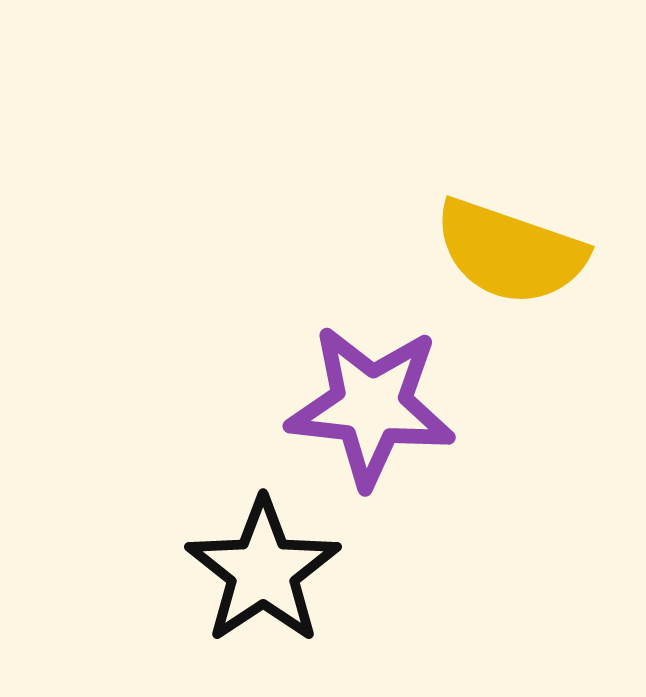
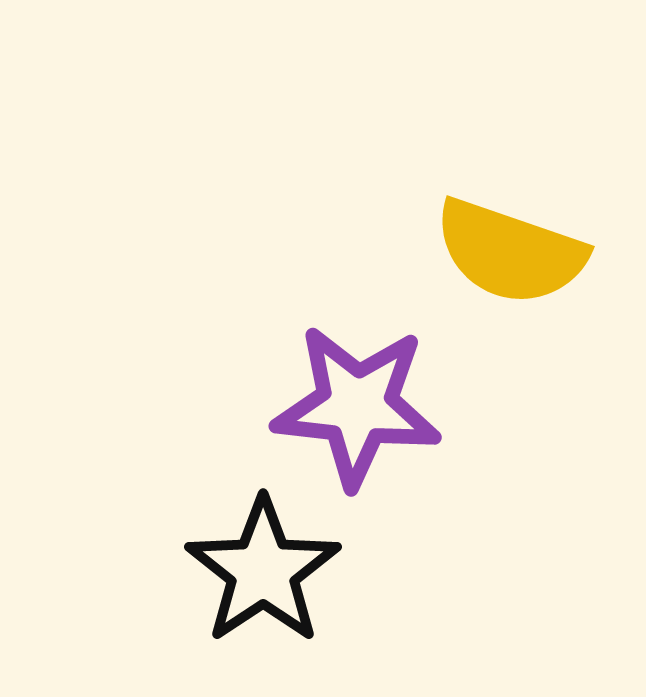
purple star: moved 14 px left
